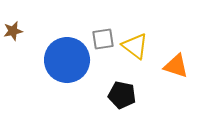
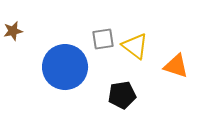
blue circle: moved 2 px left, 7 px down
black pentagon: rotated 20 degrees counterclockwise
